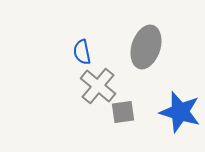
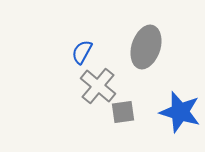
blue semicircle: rotated 40 degrees clockwise
